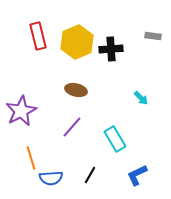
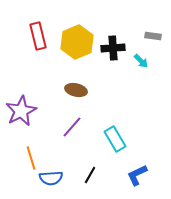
black cross: moved 2 px right, 1 px up
cyan arrow: moved 37 px up
